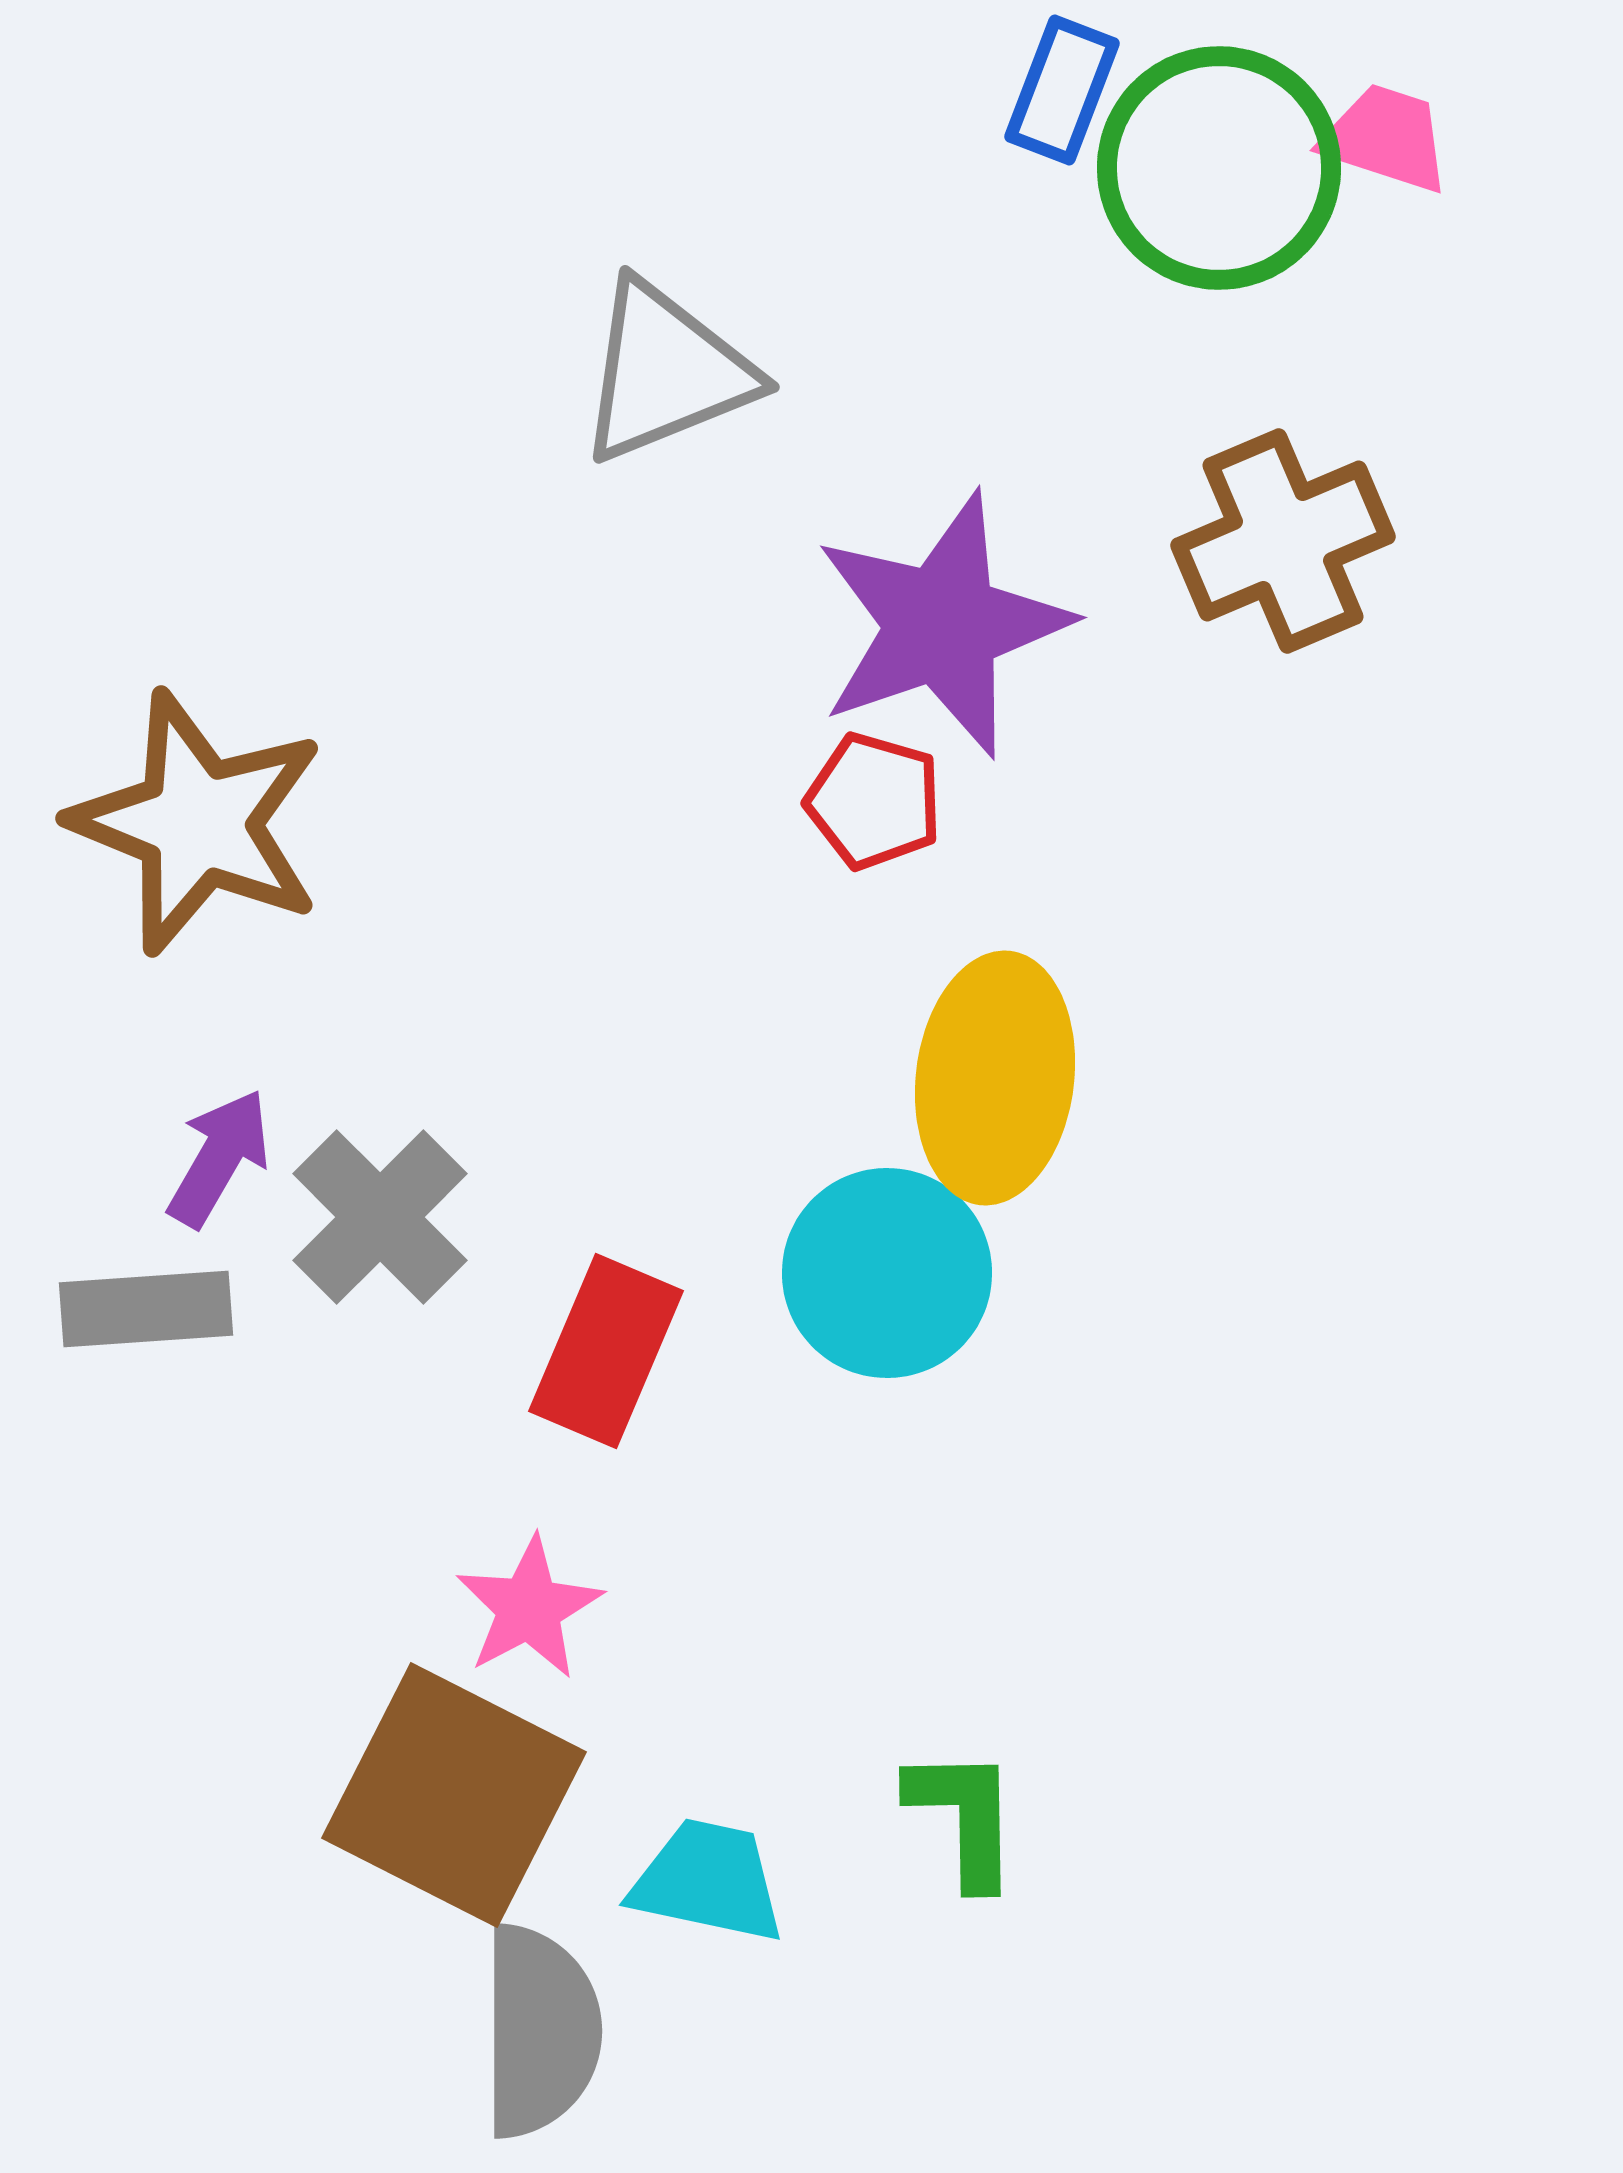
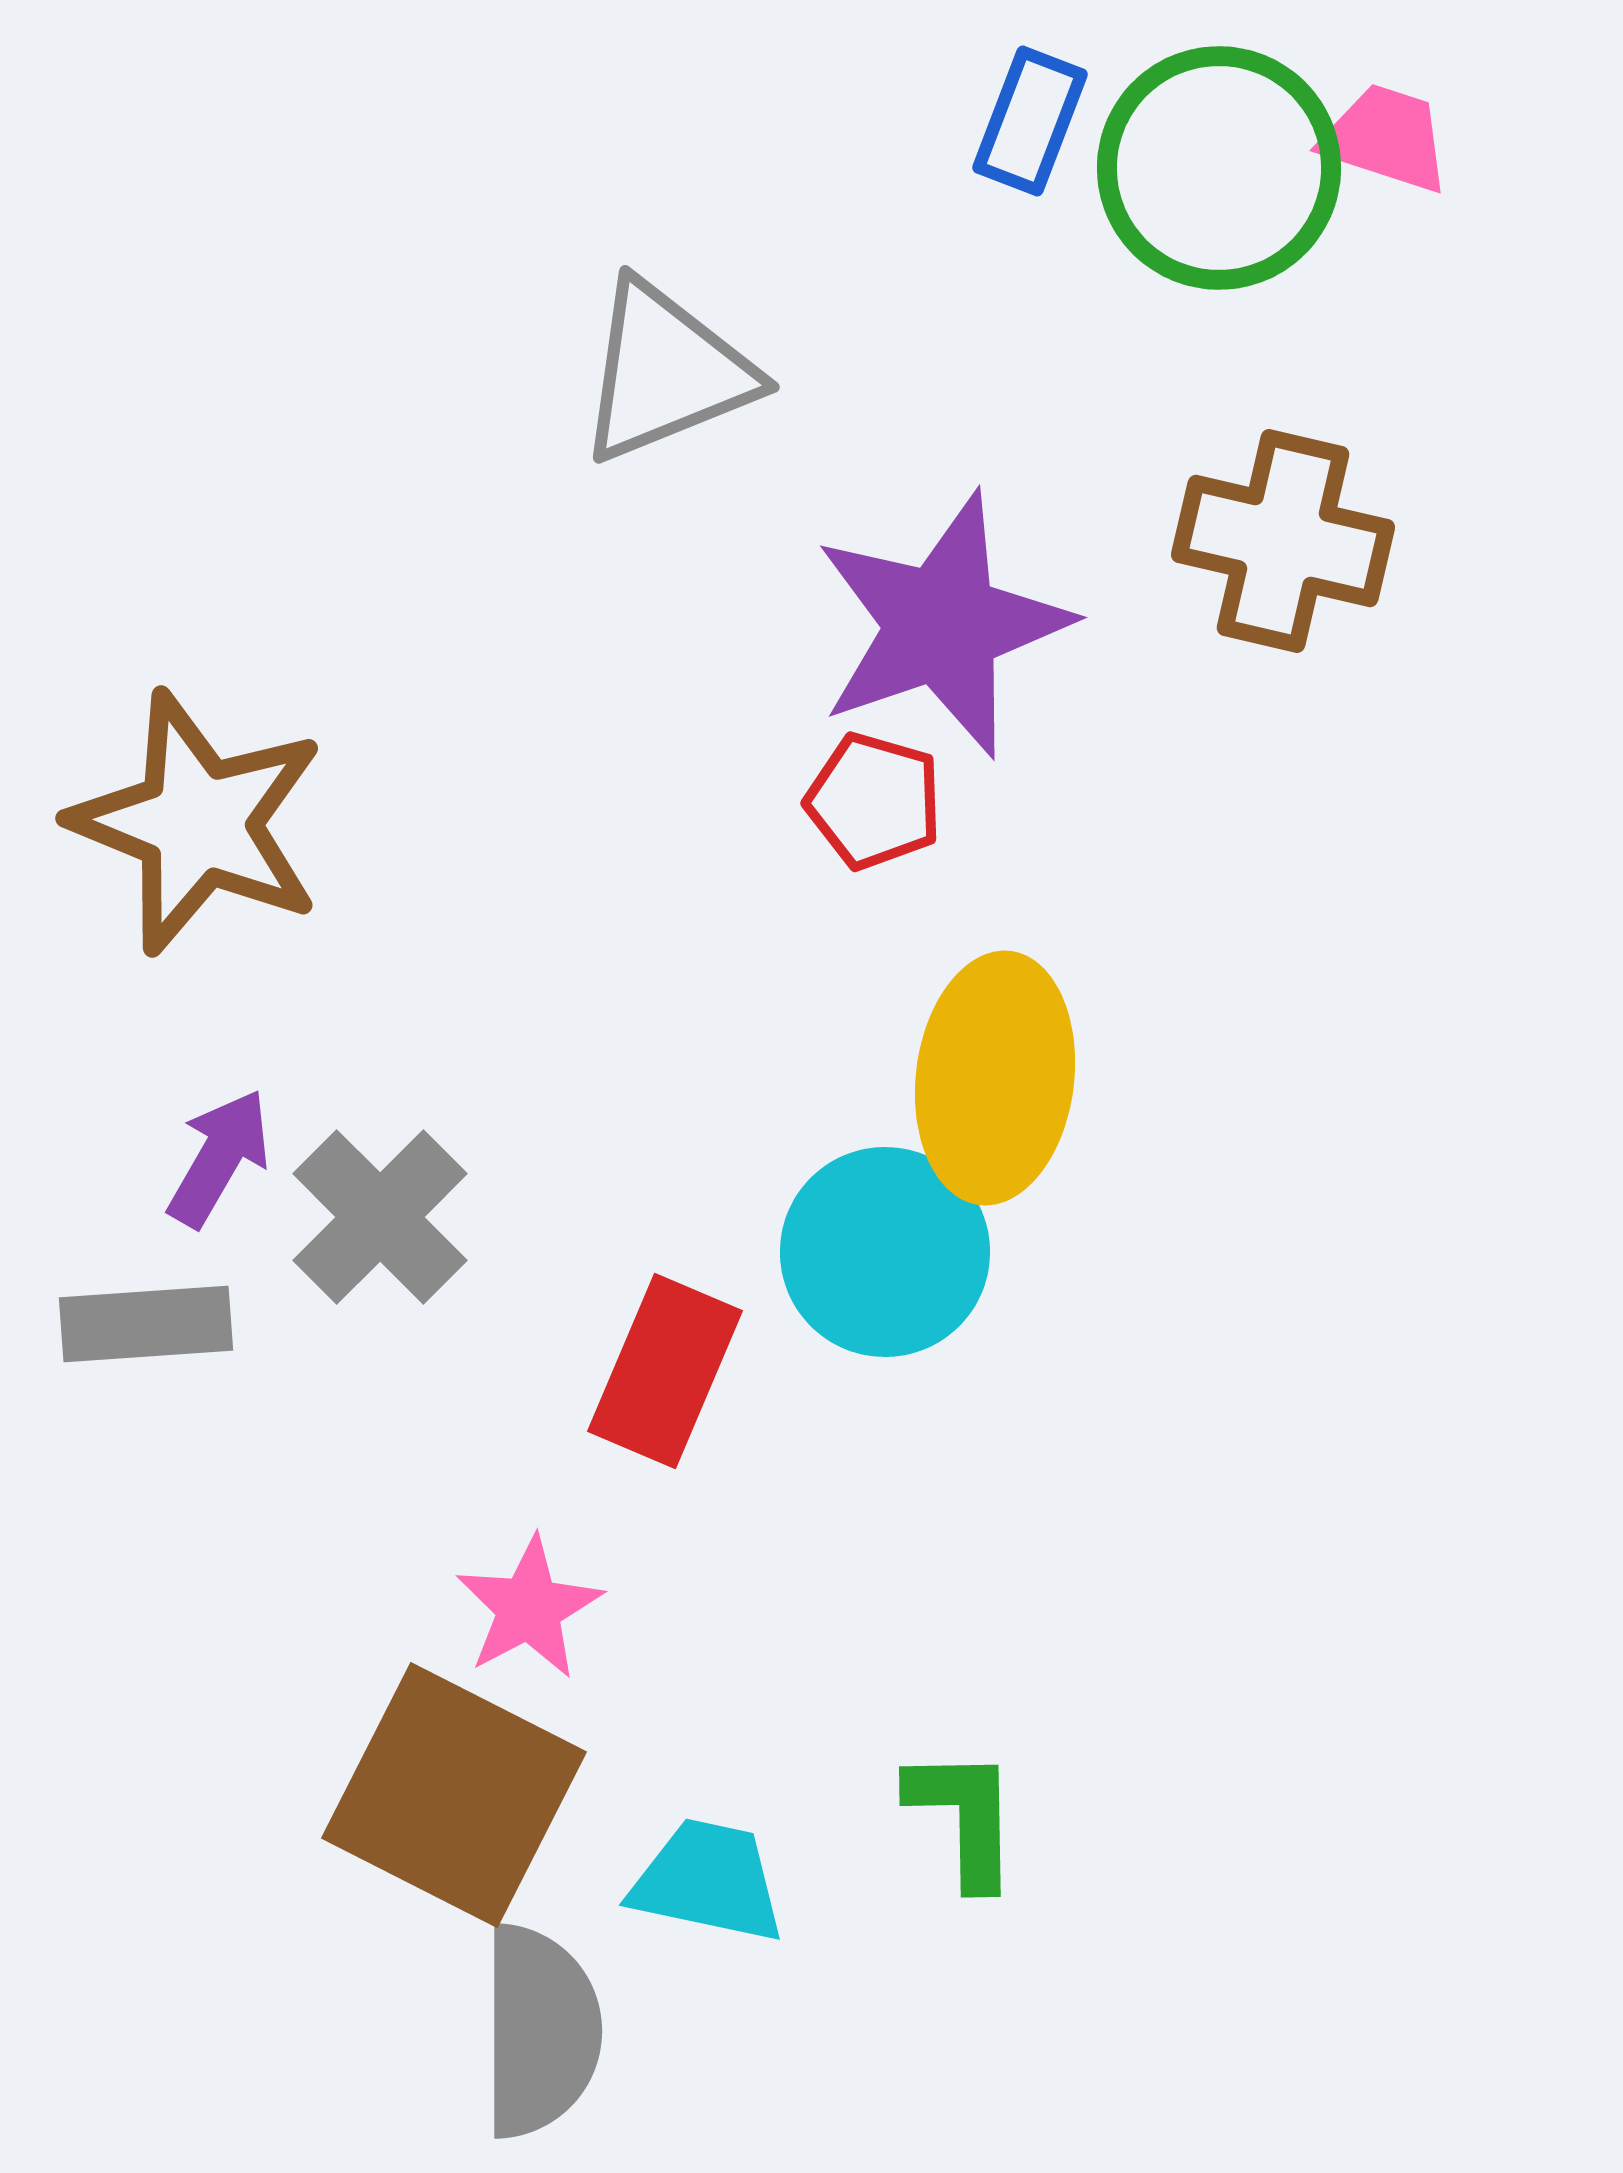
blue rectangle: moved 32 px left, 31 px down
brown cross: rotated 36 degrees clockwise
cyan circle: moved 2 px left, 21 px up
gray rectangle: moved 15 px down
red rectangle: moved 59 px right, 20 px down
